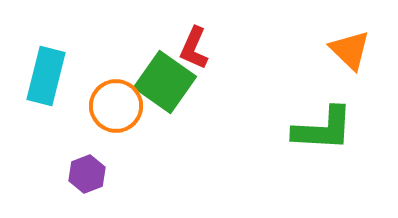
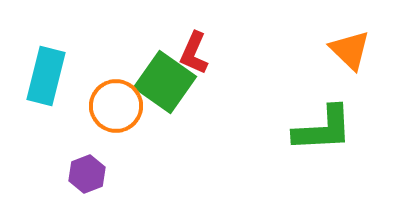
red L-shape: moved 5 px down
green L-shape: rotated 6 degrees counterclockwise
